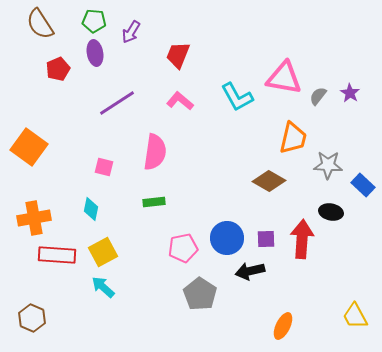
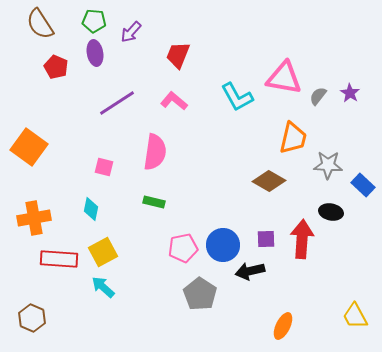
purple arrow: rotated 10 degrees clockwise
red pentagon: moved 2 px left, 2 px up; rotated 25 degrees counterclockwise
pink L-shape: moved 6 px left
green rectangle: rotated 20 degrees clockwise
blue circle: moved 4 px left, 7 px down
red rectangle: moved 2 px right, 4 px down
